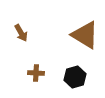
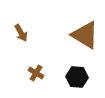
brown cross: rotated 28 degrees clockwise
black hexagon: moved 2 px right; rotated 20 degrees clockwise
